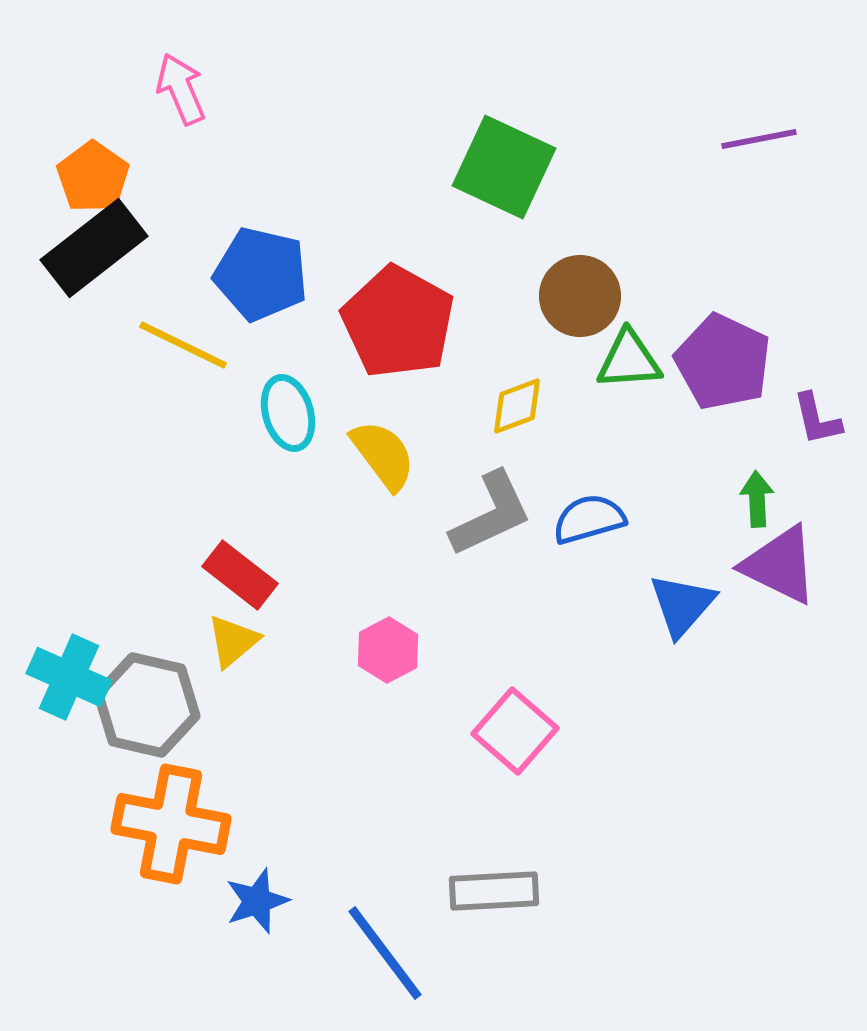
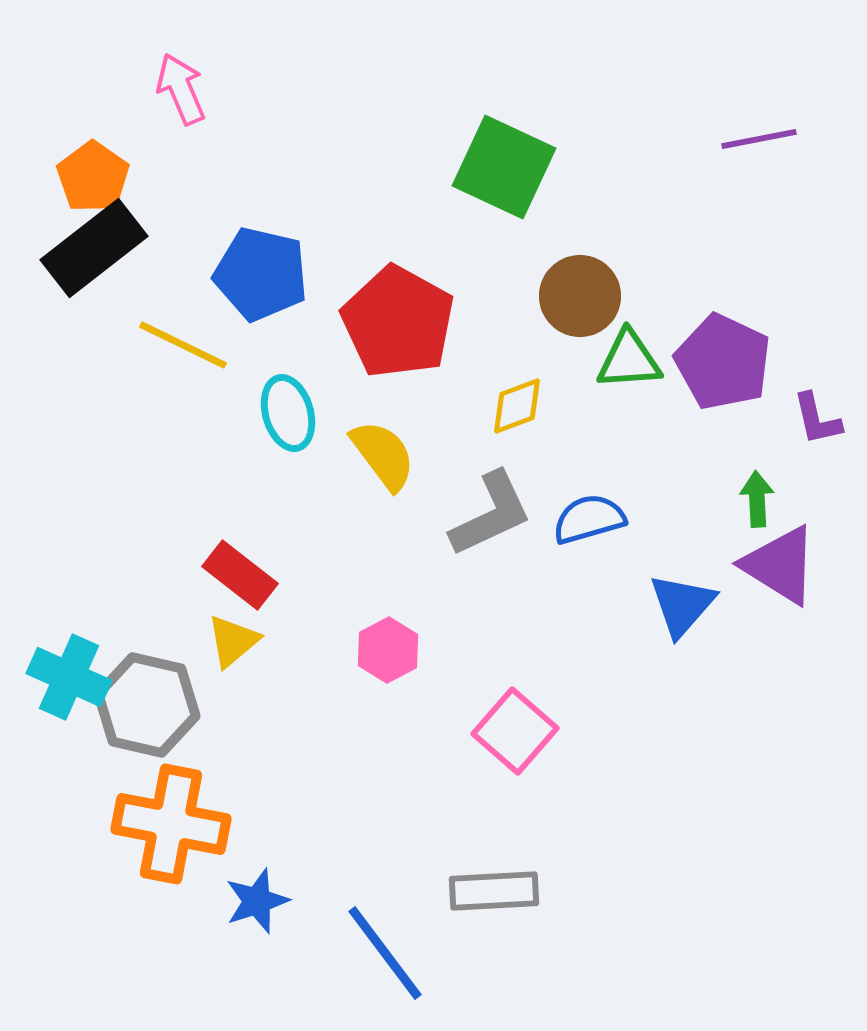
purple triangle: rotated 6 degrees clockwise
